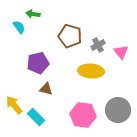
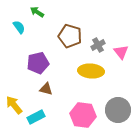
green arrow: moved 4 px right, 2 px up; rotated 24 degrees clockwise
cyan rectangle: rotated 72 degrees counterclockwise
